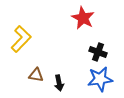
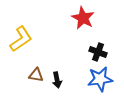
yellow L-shape: rotated 12 degrees clockwise
black arrow: moved 2 px left, 3 px up
